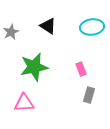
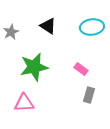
pink rectangle: rotated 32 degrees counterclockwise
